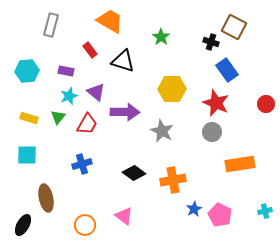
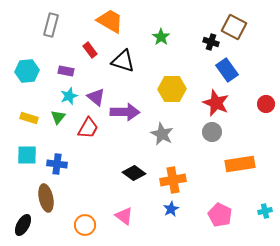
purple triangle: moved 5 px down
red trapezoid: moved 1 px right, 4 px down
gray star: moved 3 px down
blue cross: moved 25 px left; rotated 24 degrees clockwise
blue star: moved 23 px left
